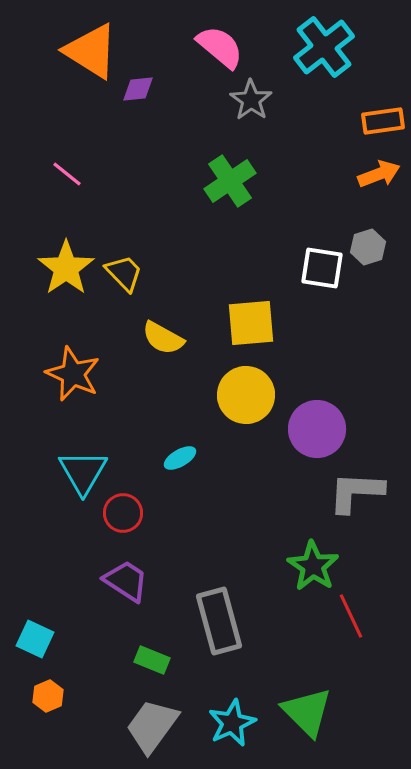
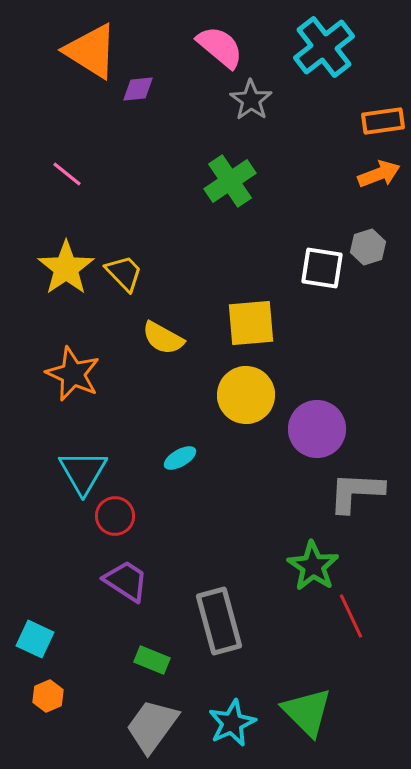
red circle: moved 8 px left, 3 px down
